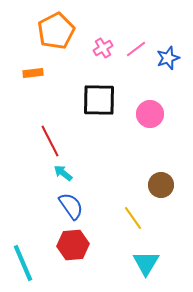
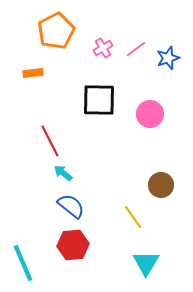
blue semicircle: rotated 16 degrees counterclockwise
yellow line: moved 1 px up
